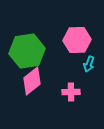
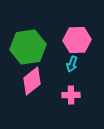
green hexagon: moved 1 px right, 4 px up
cyan arrow: moved 17 px left
pink cross: moved 3 px down
